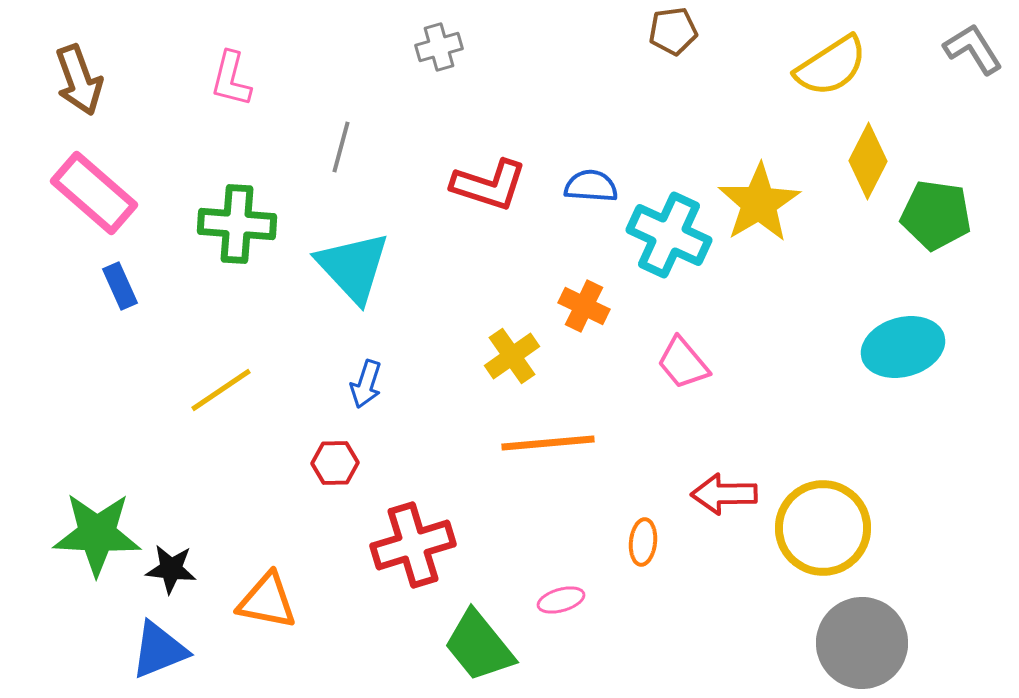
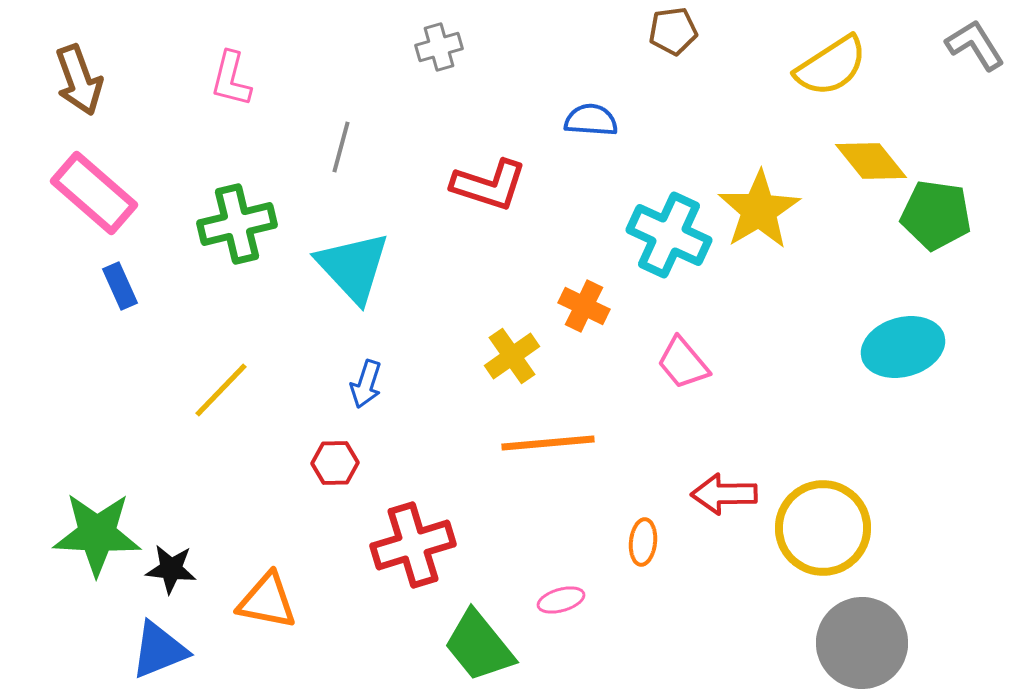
gray L-shape: moved 2 px right, 4 px up
yellow diamond: moved 3 px right; rotated 66 degrees counterclockwise
blue semicircle: moved 66 px up
yellow star: moved 7 px down
green cross: rotated 18 degrees counterclockwise
yellow line: rotated 12 degrees counterclockwise
